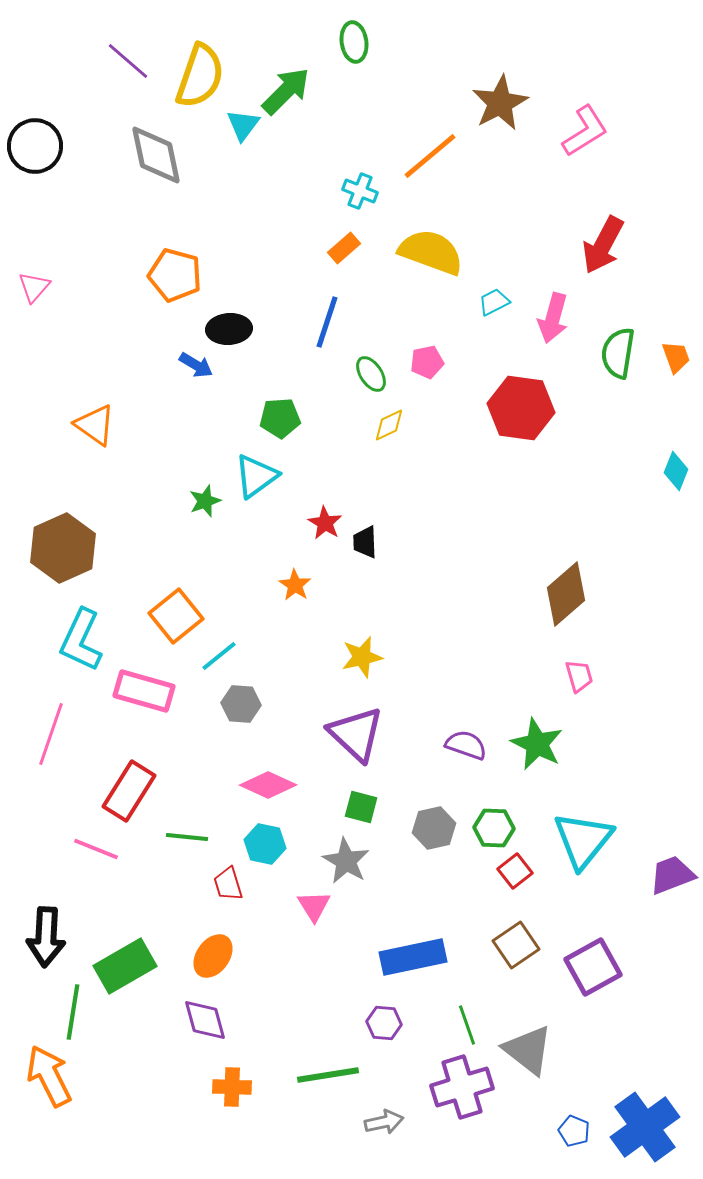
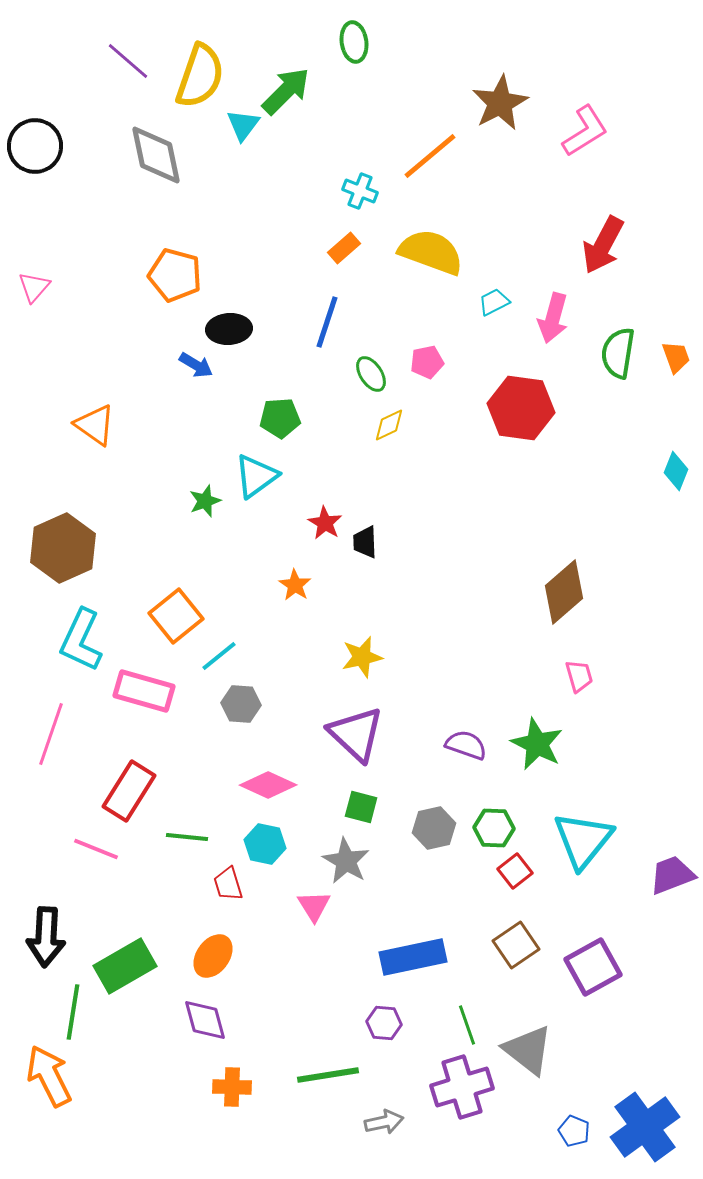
brown diamond at (566, 594): moved 2 px left, 2 px up
